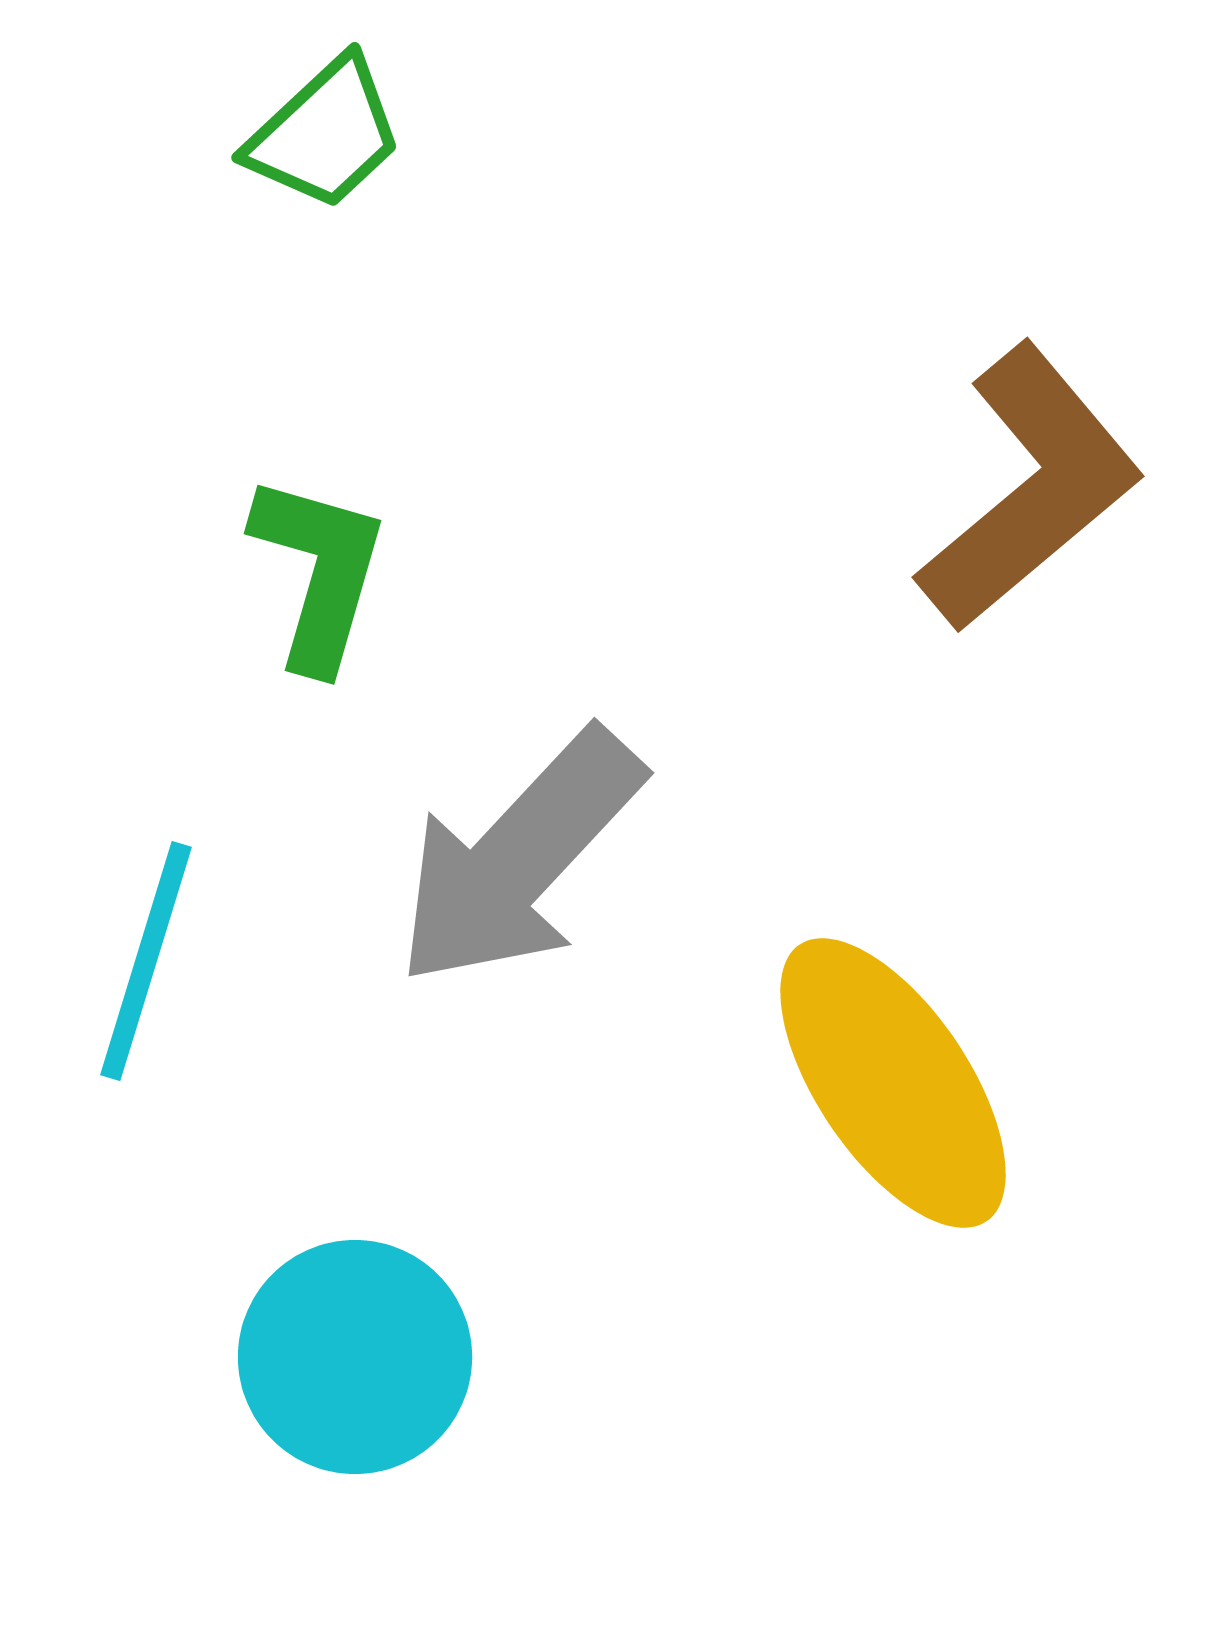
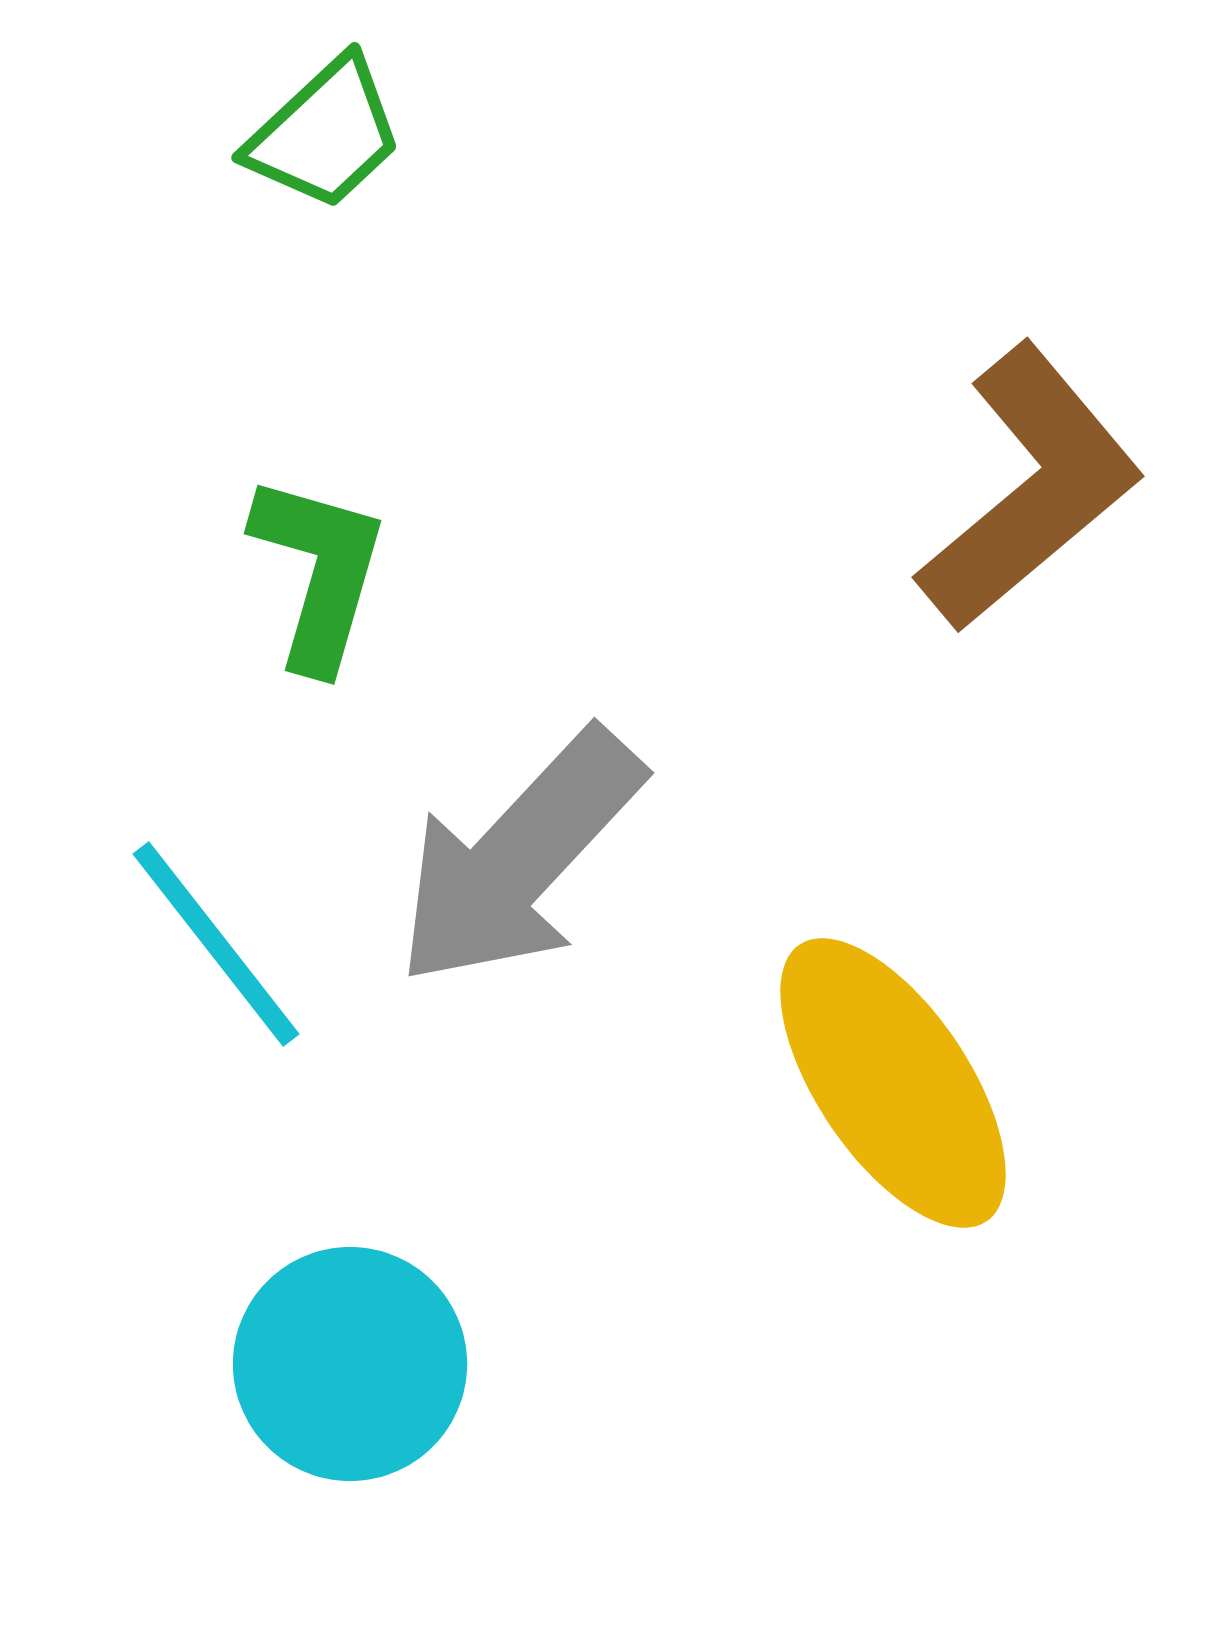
cyan line: moved 70 px right, 17 px up; rotated 55 degrees counterclockwise
cyan circle: moved 5 px left, 7 px down
